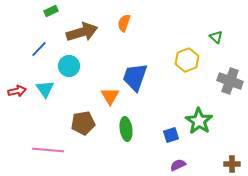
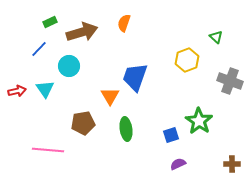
green rectangle: moved 1 px left, 11 px down
purple semicircle: moved 1 px up
